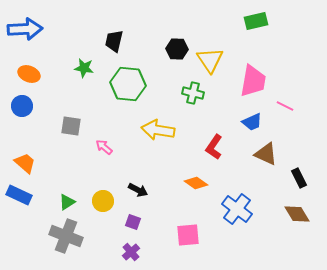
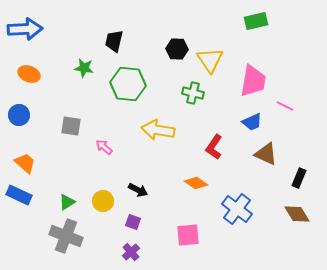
blue circle: moved 3 px left, 9 px down
black rectangle: rotated 48 degrees clockwise
